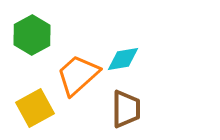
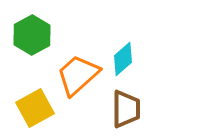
cyan diamond: rotated 32 degrees counterclockwise
